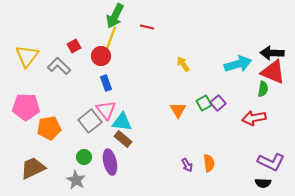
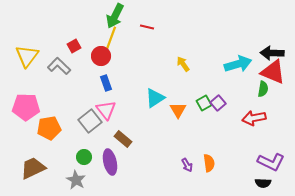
cyan triangle: moved 33 px right, 24 px up; rotated 40 degrees counterclockwise
